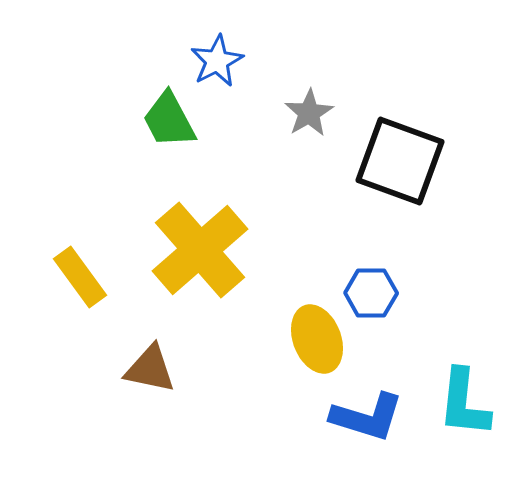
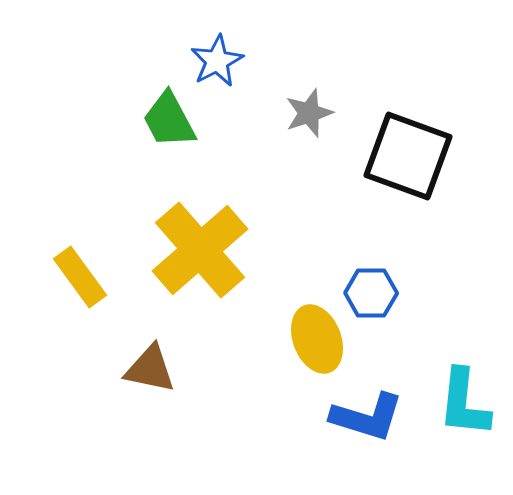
gray star: rotated 12 degrees clockwise
black square: moved 8 px right, 5 px up
